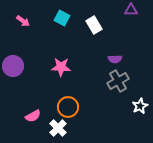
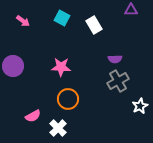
orange circle: moved 8 px up
